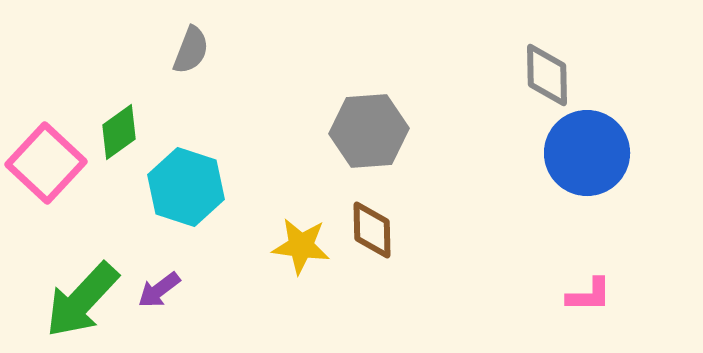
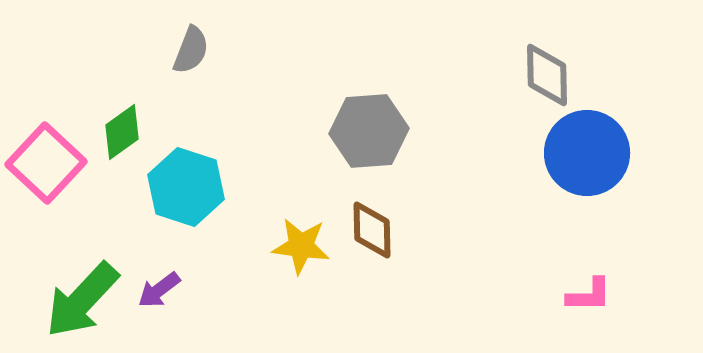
green diamond: moved 3 px right
